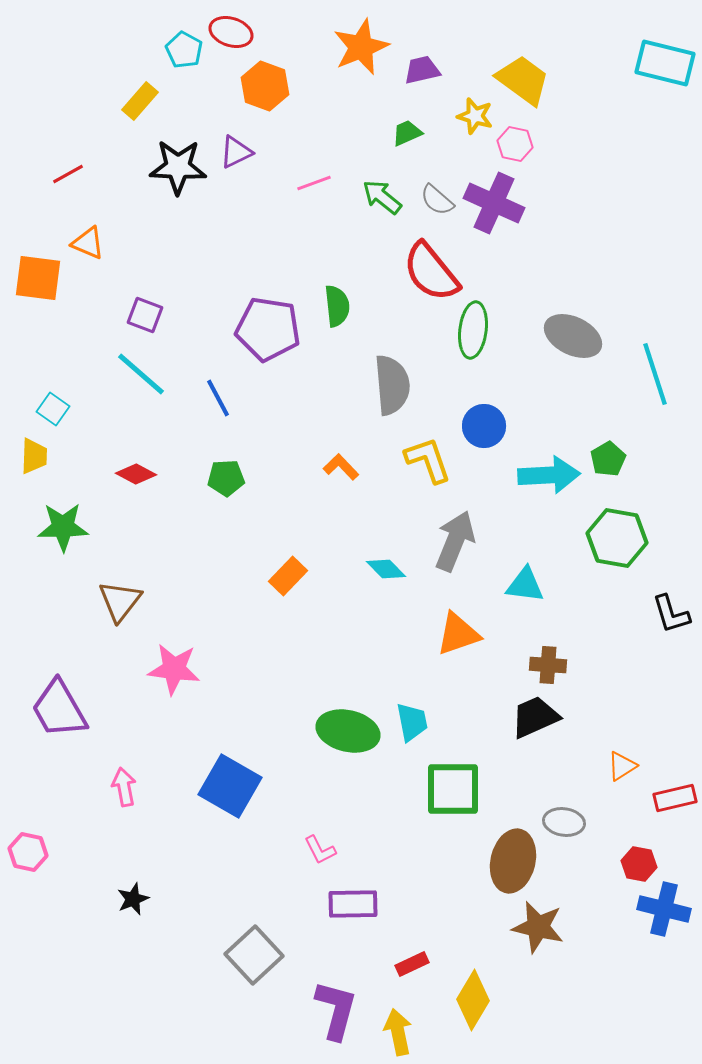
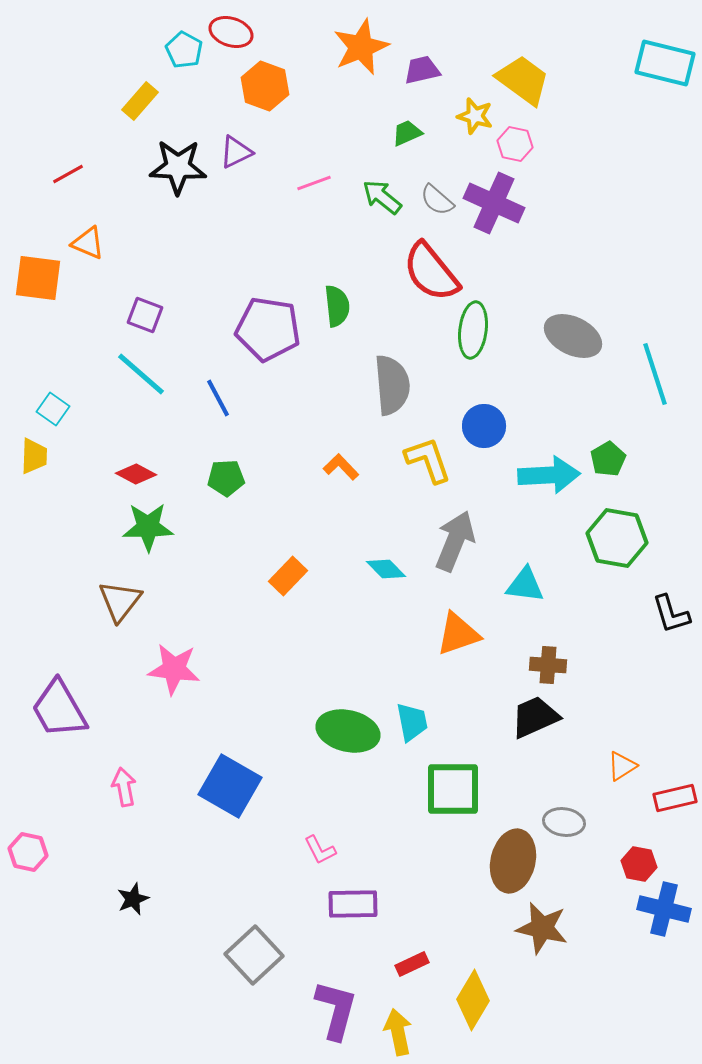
green star at (63, 527): moved 85 px right
brown star at (538, 927): moved 4 px right, 1 px down
